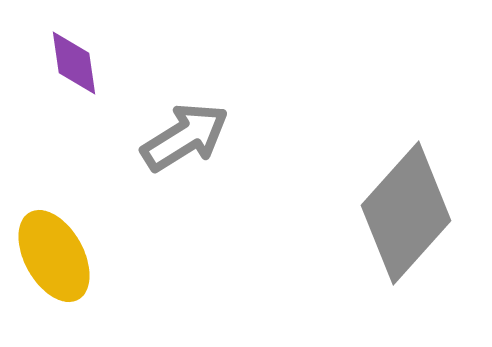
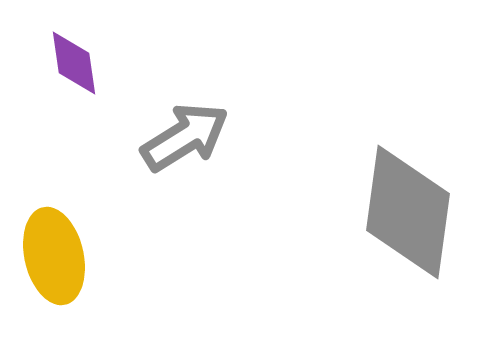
gray diamond: moved 2 px right, 1 px up; rotated 34 degrees counterclockwise
yellow ellipse: rotated 16 degrees clockwise
